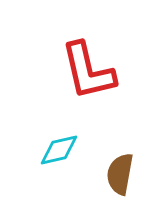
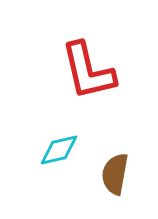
brown semicircle: moved 5 px left
